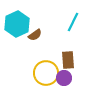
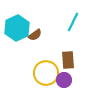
cyan hexagon: moved 4 px down
purple circle: moved 2 px down
